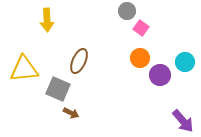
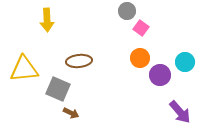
brown ellipse: rotated 60 degrees clockwise
purple arrow: moved 3 px left, 9 px up
